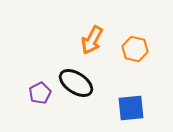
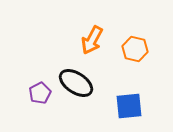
blue square: moved 2 px left, 2 px up
